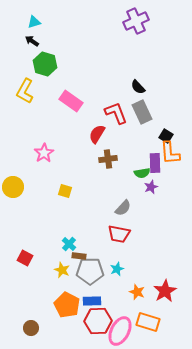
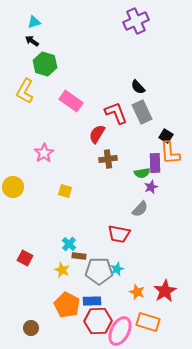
gray semicircle: moved 17 px right, 1 px down
gray pentagon: moved 9 px right
